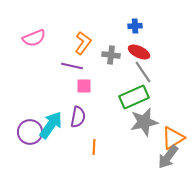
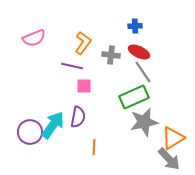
cyan arrow: moved 2 px right
gray arrow: moved 1 px right, 2 px down; rotated 80 degrees counterclockwise
